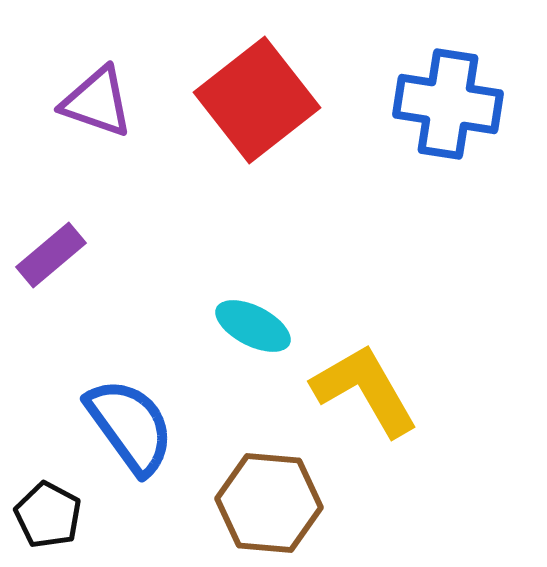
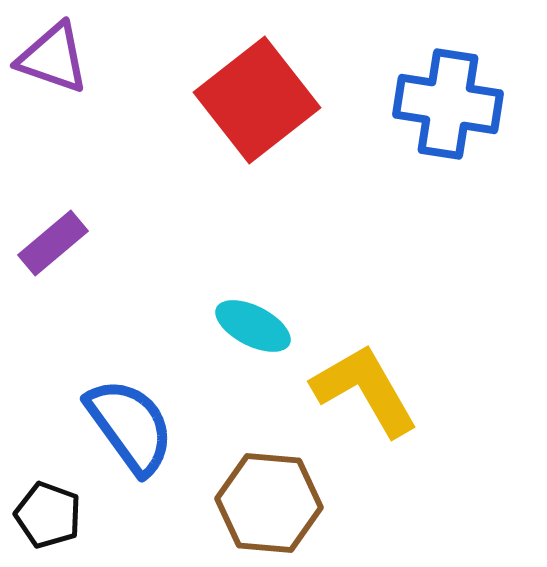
purple triangle: moved 44 px left, 44 px up
purple rectangle: moved 2 px right, 12 px up
black pentagon: rotated 8 degrees counterclockwise
